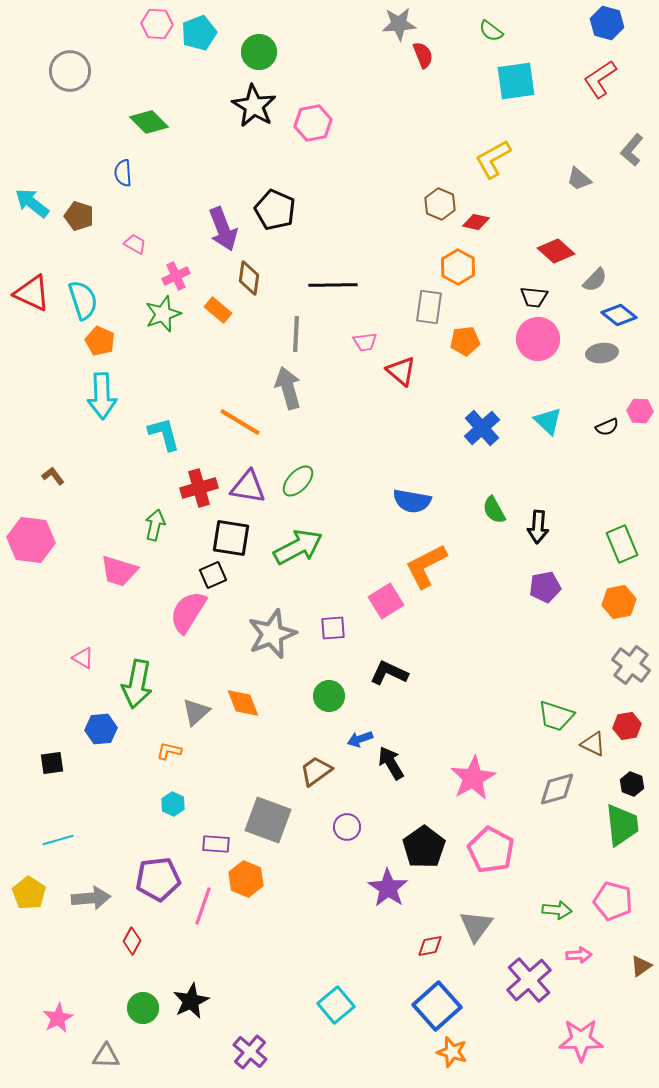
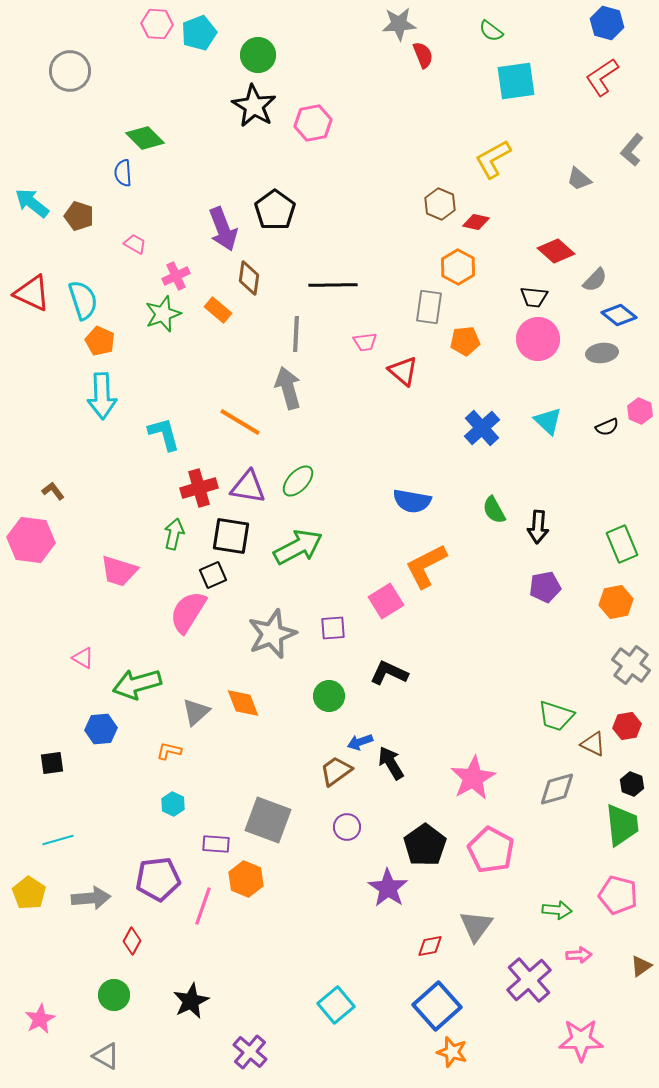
green circle at (259, 52): moved 1 px left, 3 px down
red L-shape at (600, 79): moved 2 px right, 2 px up
green diamond at (149, 122): moved 4 px left, 16 px down
black pentagon at (275, 210): rotated 12 degrees clockwise
red triangle at (401, 371): moved 2 px right
pink hexagon at (640, 411): rotated 20 degrees clockwise
brown L-shape at (53, 476): moved 15 px down
green arrow at (155, 525): moved 19 px right, 9 px down
black square at (231, 538): moved 2 px up
orange hexagon at (619, 602): moved 3 px left
green arrow at (137, 684): rotated 63 degrees clockwise
blue arrow at (360, 739): moved 3 px down
brown trapezoid at (316, 771): moved 20 px right
black pentagon at (424, 847): moved 1 px right, 2 px up
pink pentagon at (613, 901): moved 5 px right, 6 px up
green circle at (143, 1008): moved 29 px left, 13 px up
pink star at (58, 1018): moved 18 px left, 1 px down
gray triangle at (106, 1056): rotated 28 degrees clockwise
